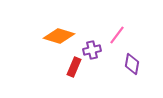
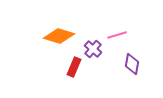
pink line: rotated 36 degrees clockwise
purple cross: moved 1 px right, 1 px up; rotated 36 degrees counterclockwise
